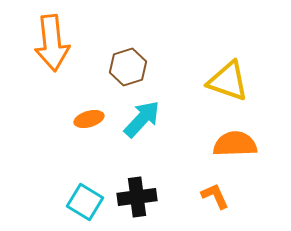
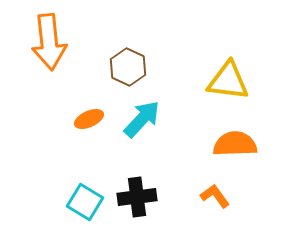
orange arrow: moved 3 px left, 1 px up
brown hexagon: rotated 18 degrees counterclockwise
yellow triangle: rotated 12 degrees counterclockwise
orange ellipse: rotated 8 degrees counterclockwise
orange L-shape: rotated 12 degrees counterclockwise
